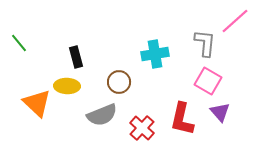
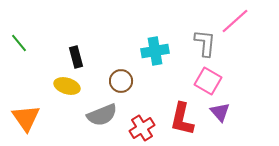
cyan cross: moved 3 px up
brown circle: moved 2 px right, 1 px up
yellow ellipse: rotated 15 degrees clockwise
orange triangle: moved 11 px left, 15 px down; rotated 12 degrees clockwise
red cross: rotated 15 degrees clockwise
